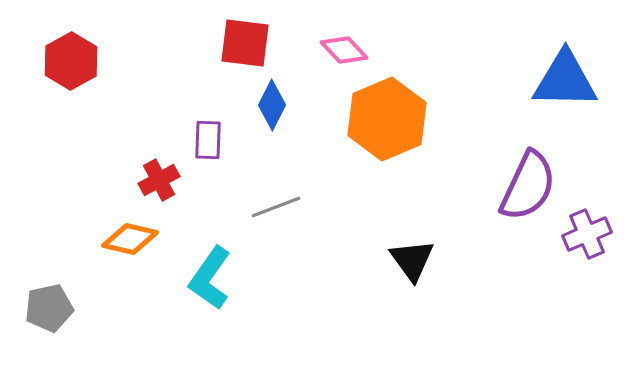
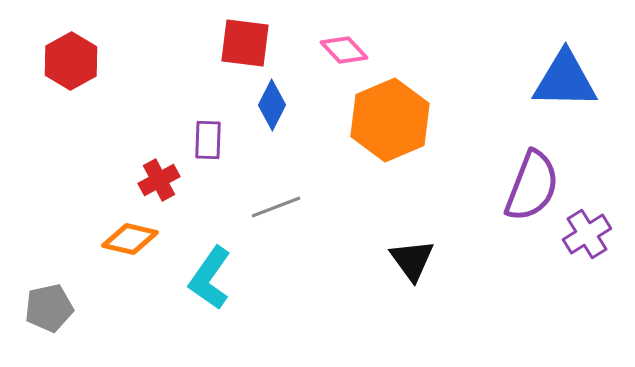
orange hexagon: moved 3 px right, 1 px down
purple semicircle: moved 4 px right; rotated 4 degrees counterclockwise
purple cross: rotated 9 degrees counterclockwise
